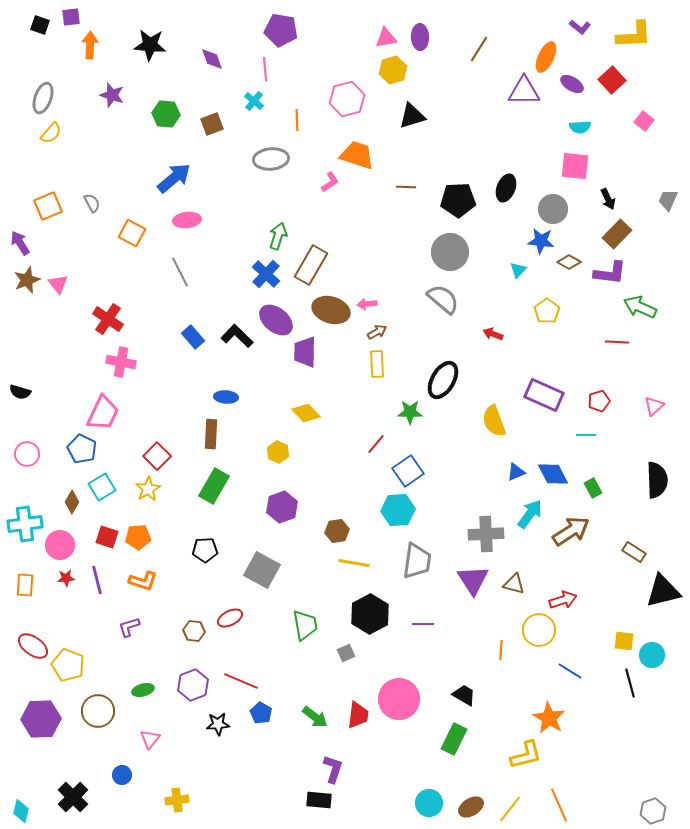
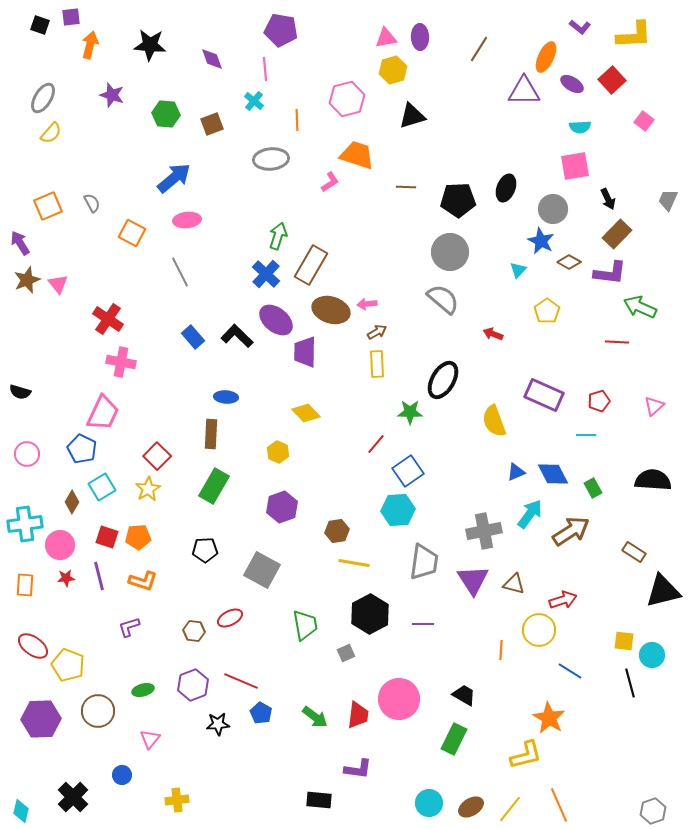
orange arrow at (90, 45): rotated 12 degrees clockwise
gray ellipse at (43, 98): rotated 12 degrees clockwise
pink square at (575, 166): rotated 16 degrees counterclockwise
blue star at (541, 241): rotated 20 degrees clockwise
black semicircle at (657, 480): moved 4 px left; rotated 84 degrees counterclockwise
gray cross at (486, 534): moved 2 px left, 3 px up; rotated 8 degrees counterclockwise
gray trapezoid at (417, 561): moved 7 px right, 1 px down
purple line at (97, 580): moved 2 px right, 4 px up
purple L-shape at (333, 769): moved 25 px right; rotated 80 degrees clockwise
